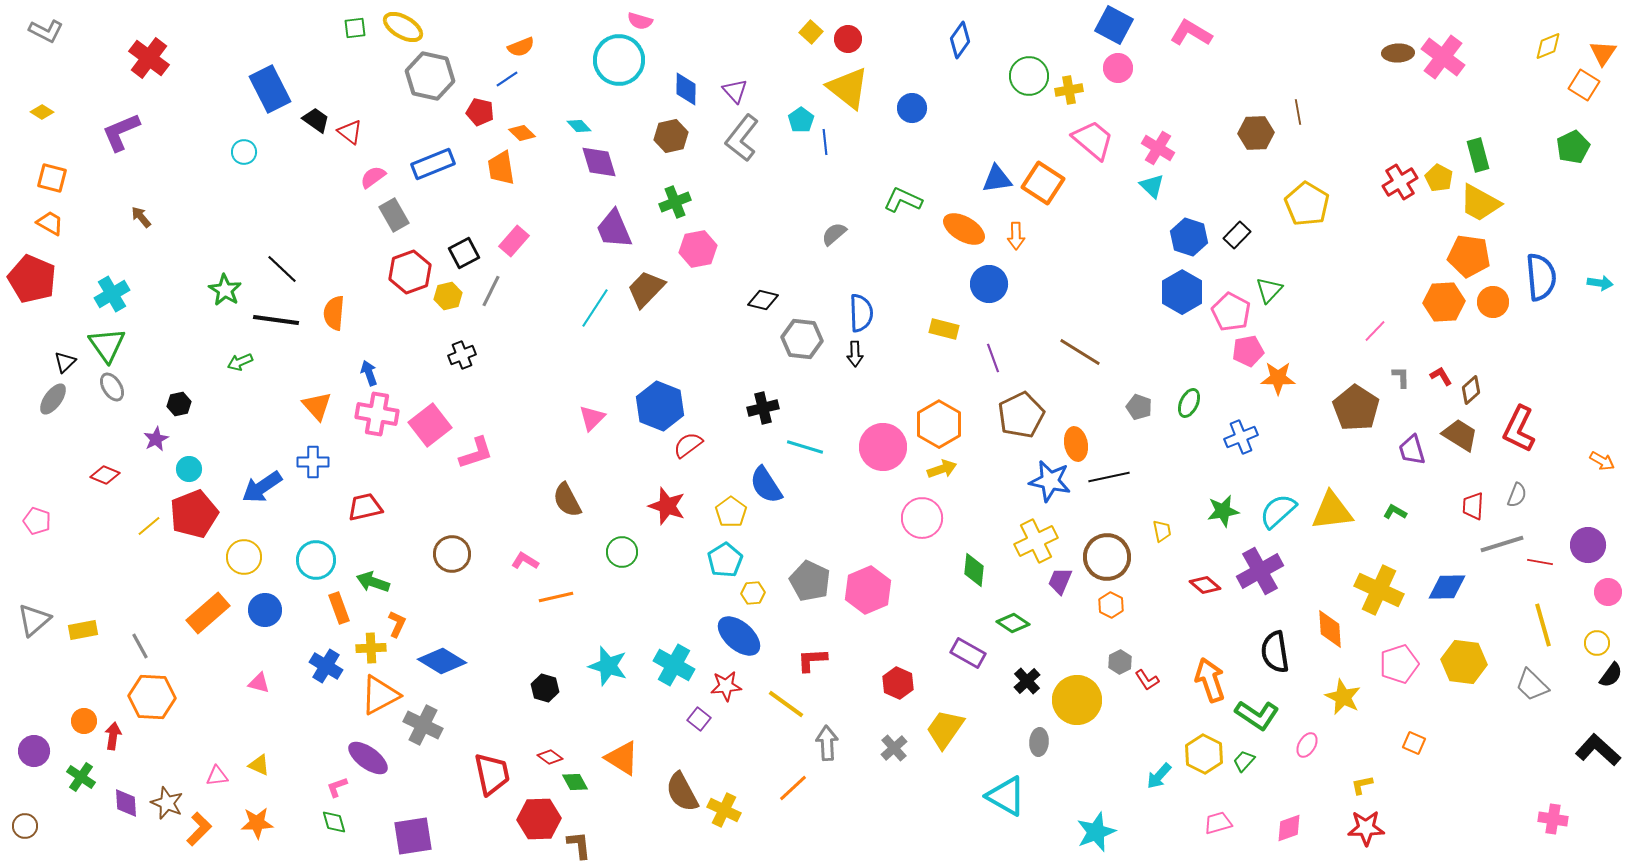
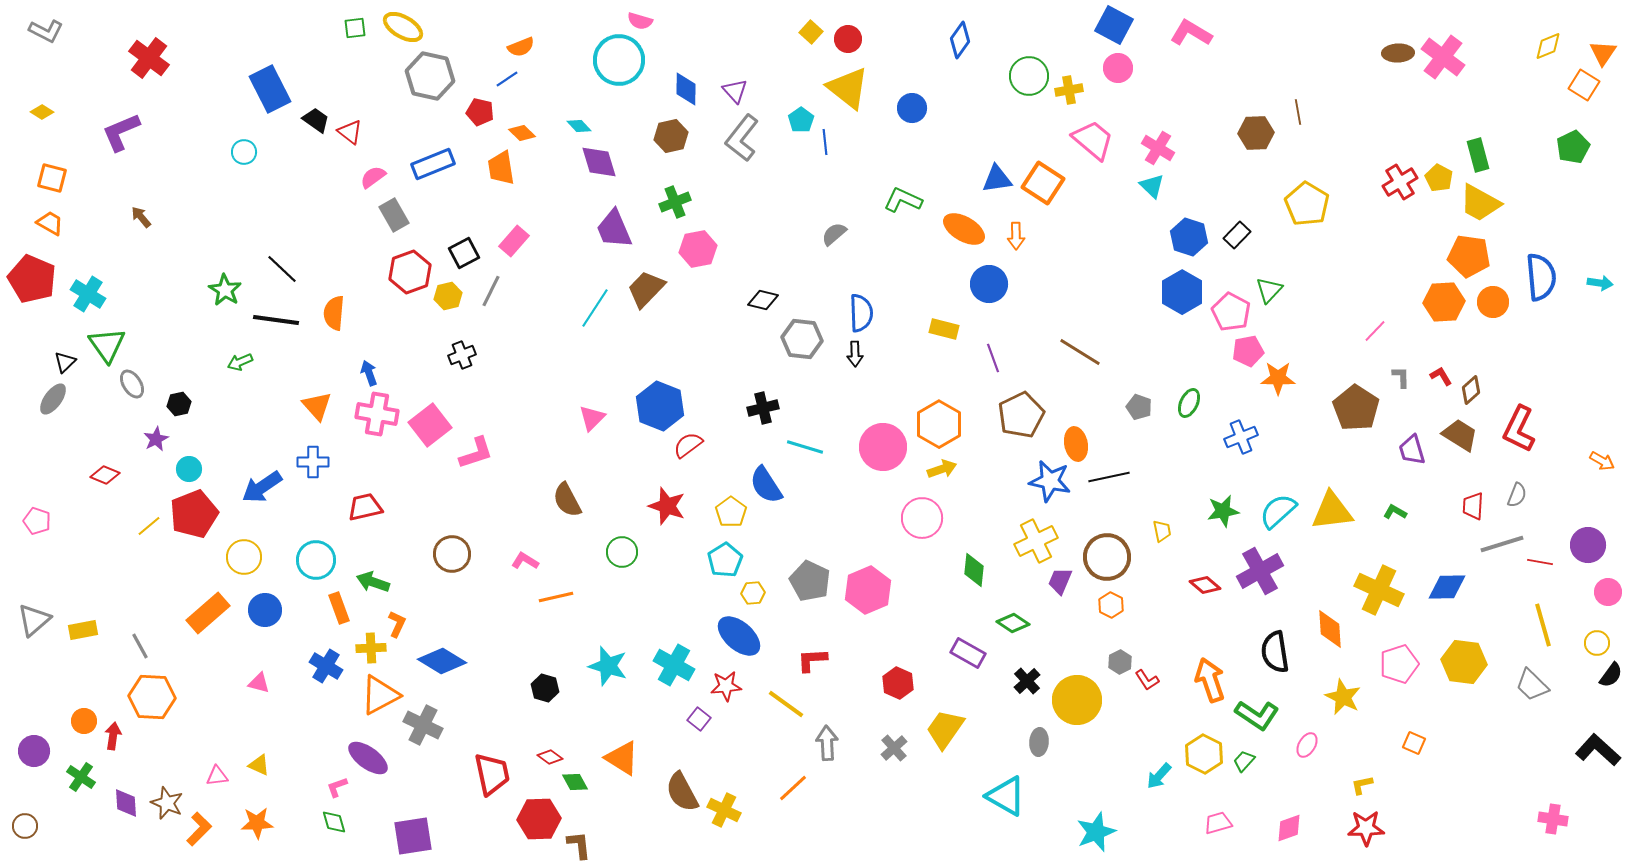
cyan cross at (112, 294): moved 24 px left; rotated 28 degrees counterclockwise
gray ellipse at (112, 387): moved 20 px right, 3 px up
